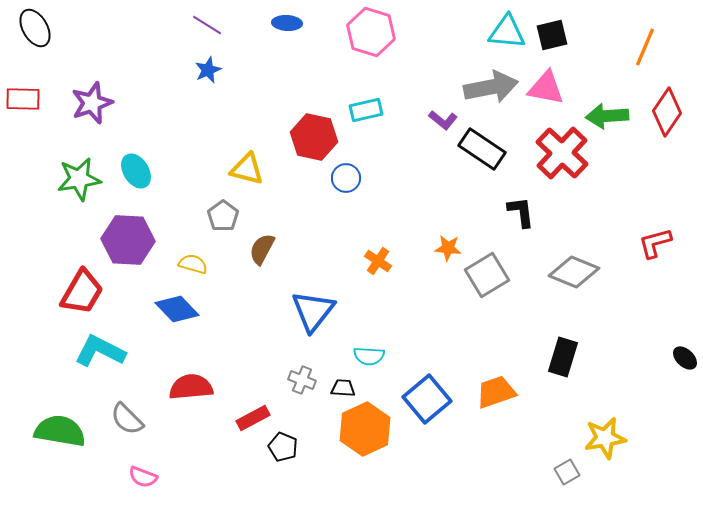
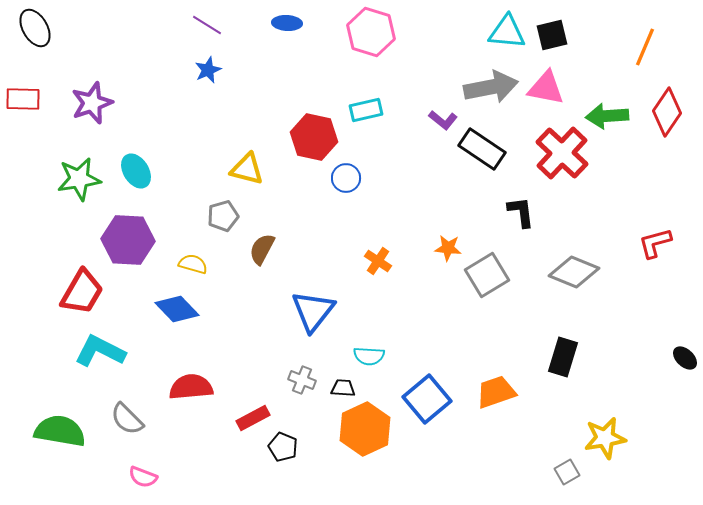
gray pentagon at (223, 216): rotated 20 degrees clockwise
